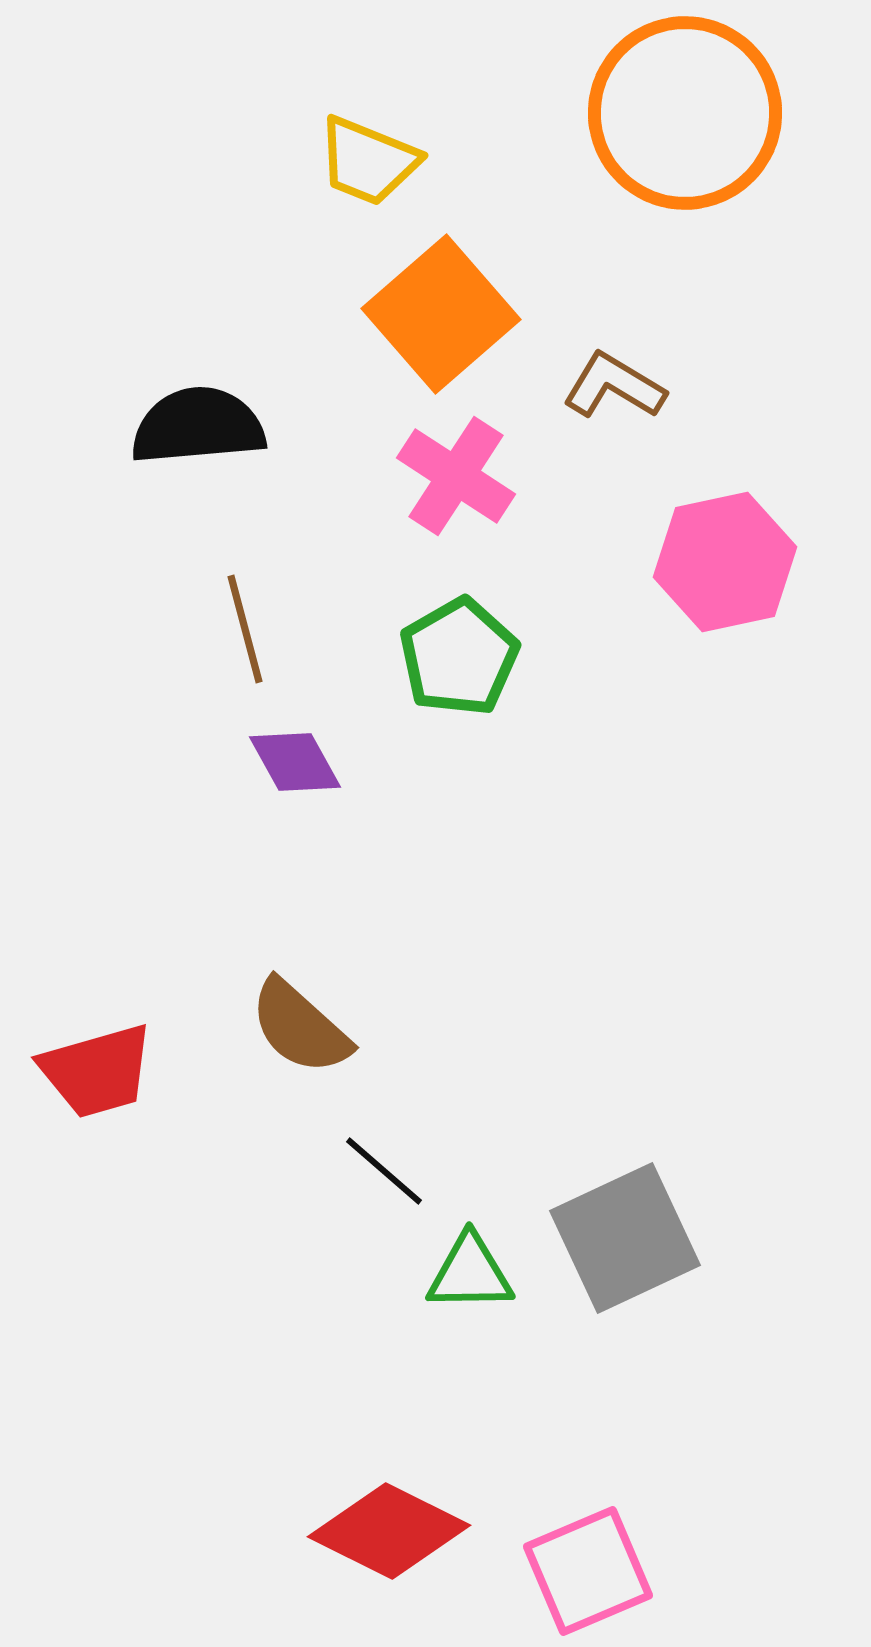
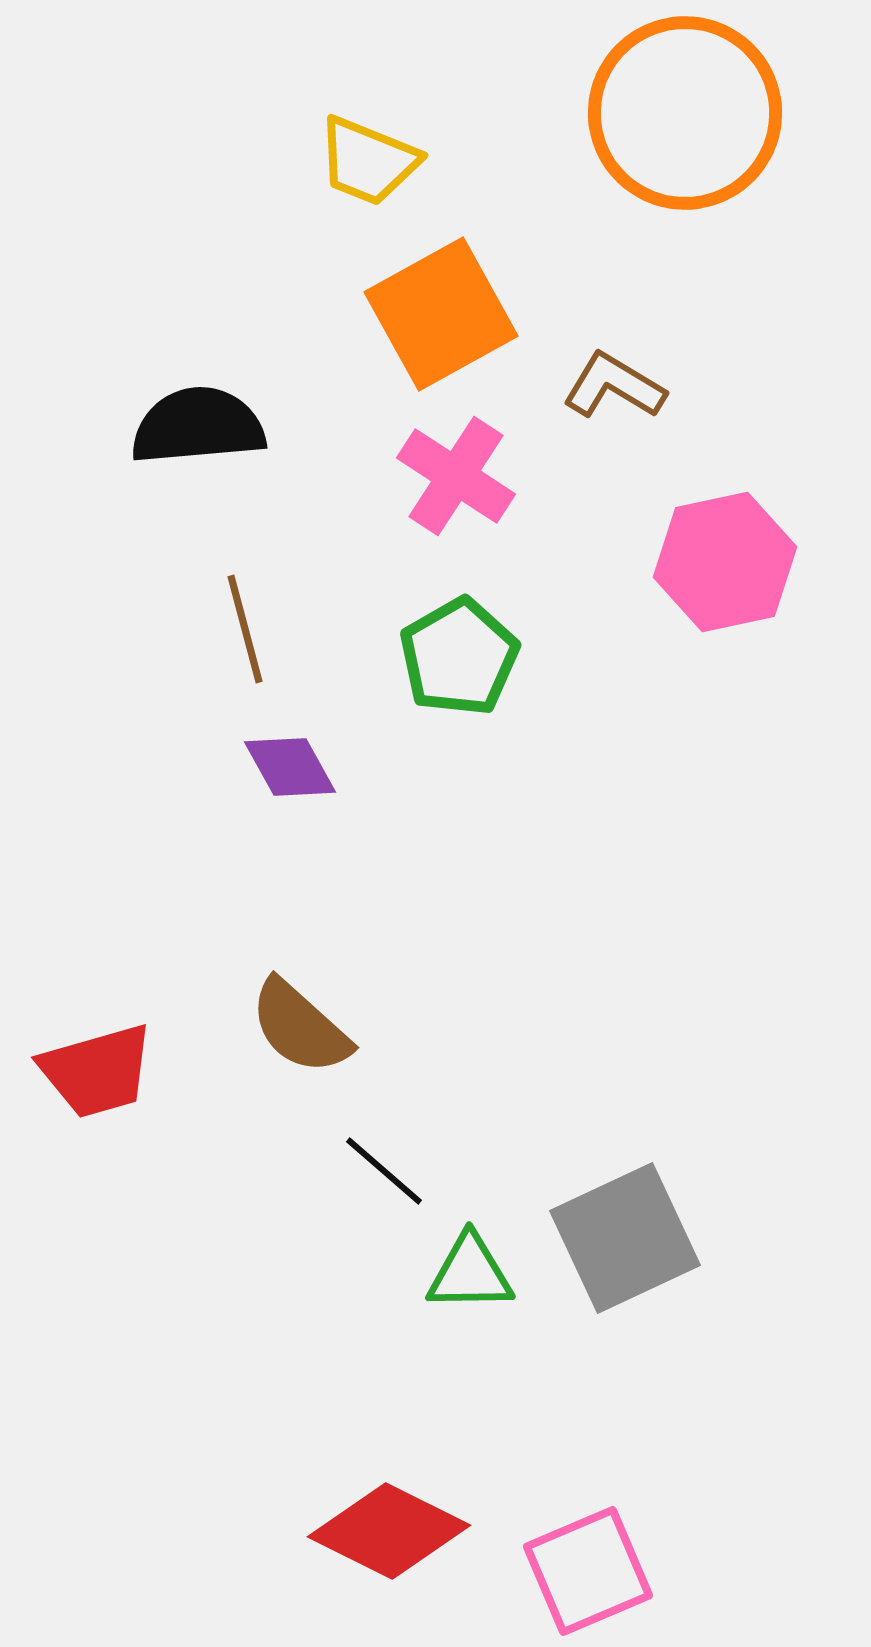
orange square: rotated 12 degrees clockwise
purple diamond: moved 5 px left, 5 px down
